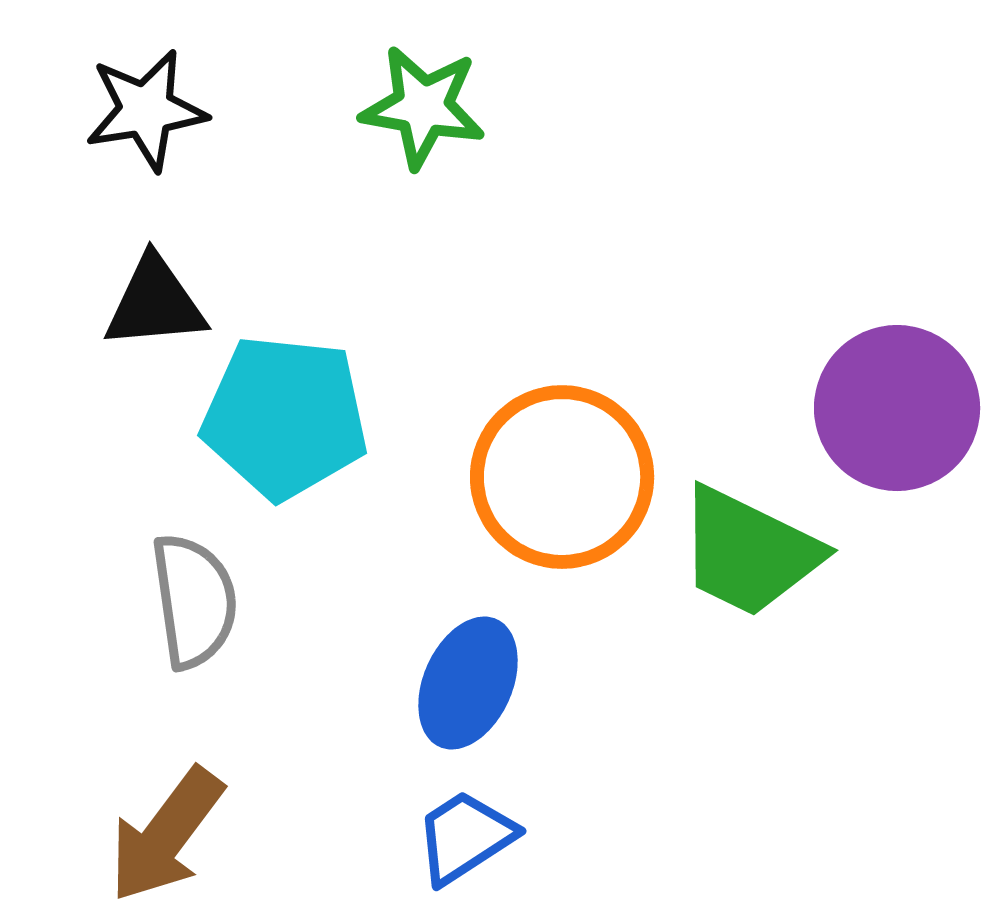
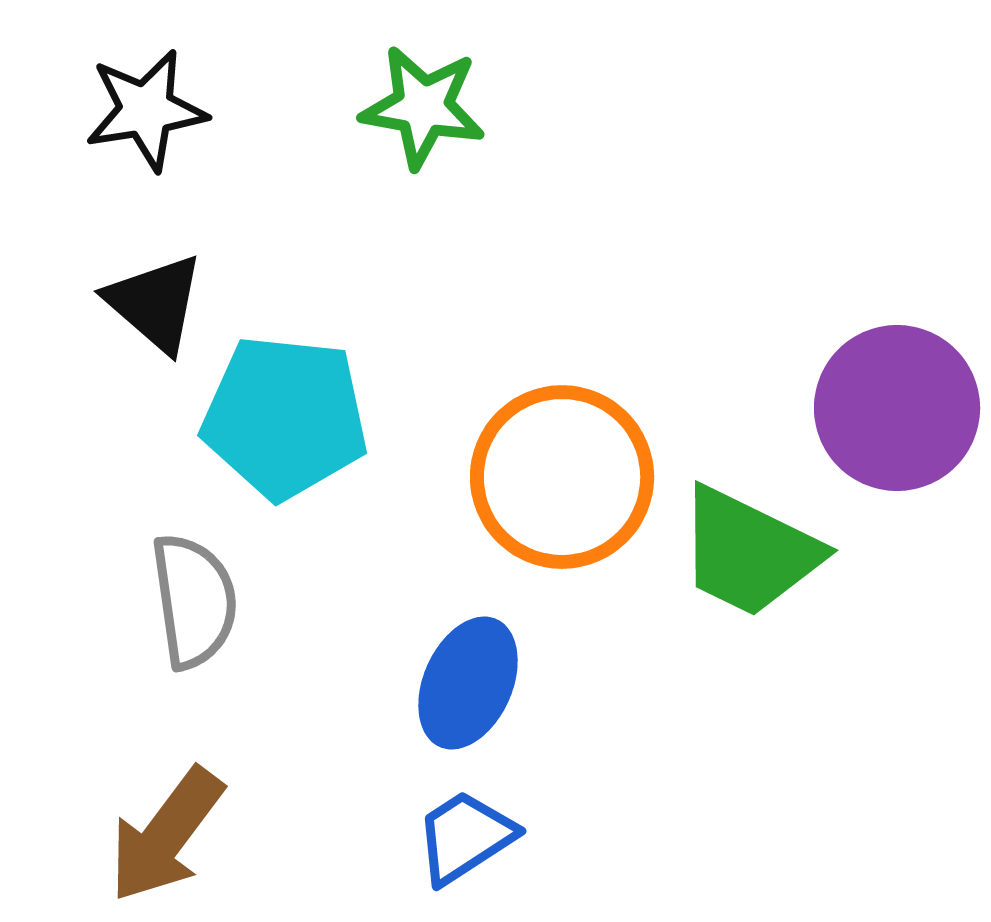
black triangle: rotated 46 degrees clockwise
